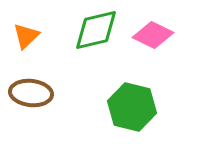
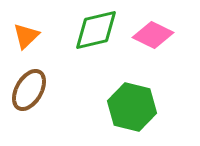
brown ellipse: moved 2 px left, 3 px up; rotated 66 degrees counterclockwise
